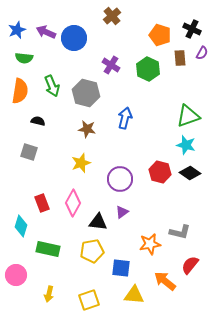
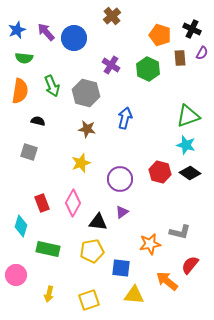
purple arrow: rotated 24 degrees clockwise
orange arrow: moved 2 px right
